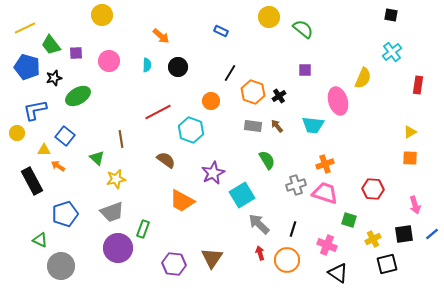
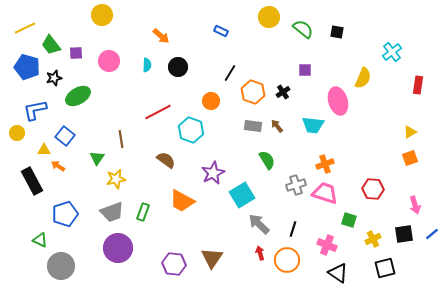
black square at (391, 15): moved 54 px left, 17 px down
black cross at (279, 96): moved 4 px right, 4 px up
green triangle at (97, 158): rotated 21 degrees clockwise
orange square at (410, 158): rotated 21 degrees counterclockwise
green rectangle at (143, 229): moved 17 px up
black square at (387, 264): moved 2 px left, 4 px down
